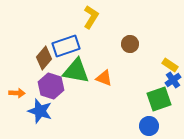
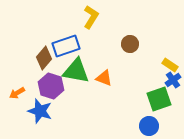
orange arrow: rotated 147 degrees clockwise
